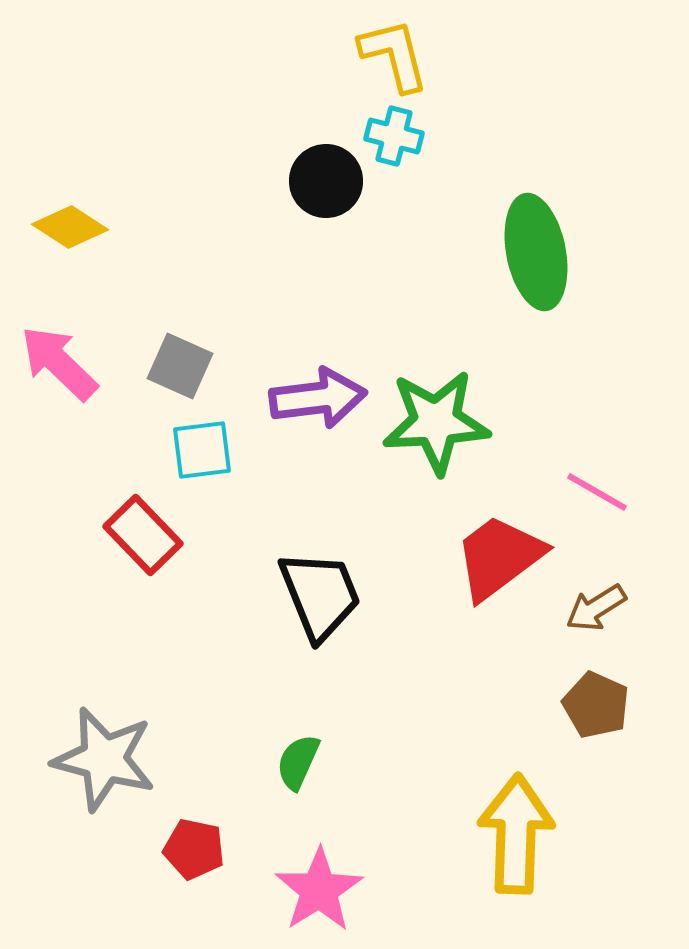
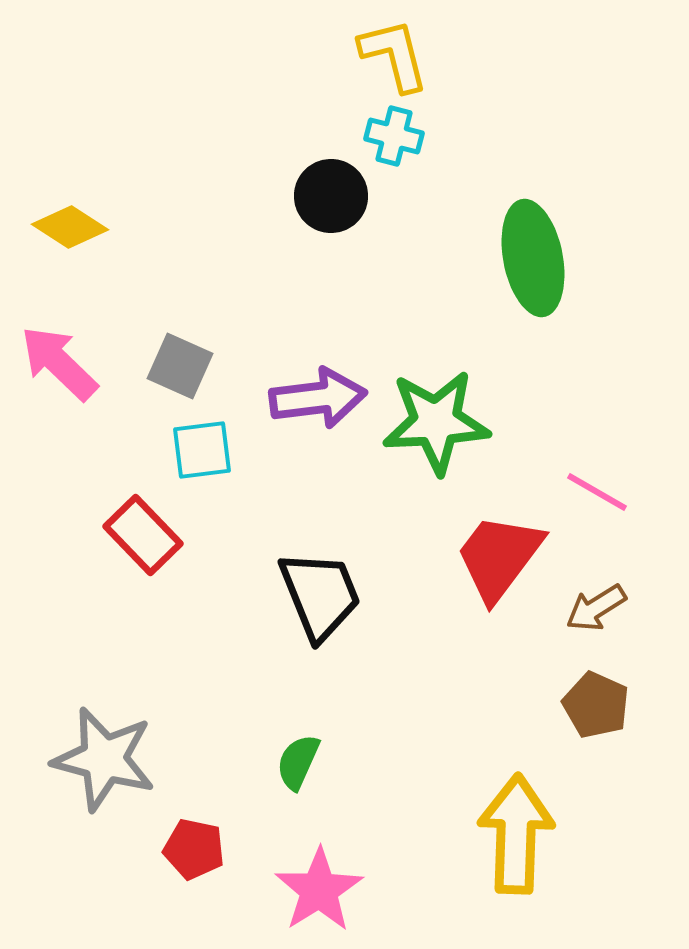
black circle: moved 5 px right, 15 px down
green ellipse: moved 3 px left, 6 px down
red trapezoid: rotated 16 degrees counterclockwise
